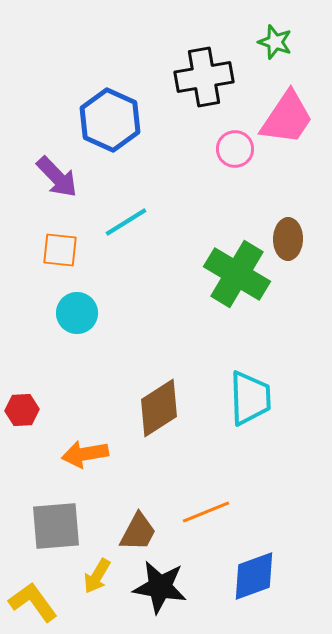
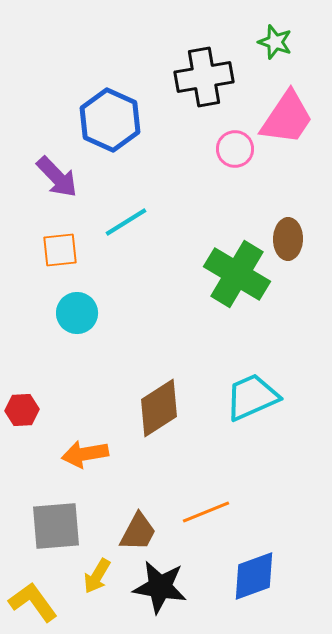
orange square: rotated 12 degrees counterclockwise
cyan trapezoid: moved 2 px right, 1 px up; rotated 112 degrees counterclockwise
